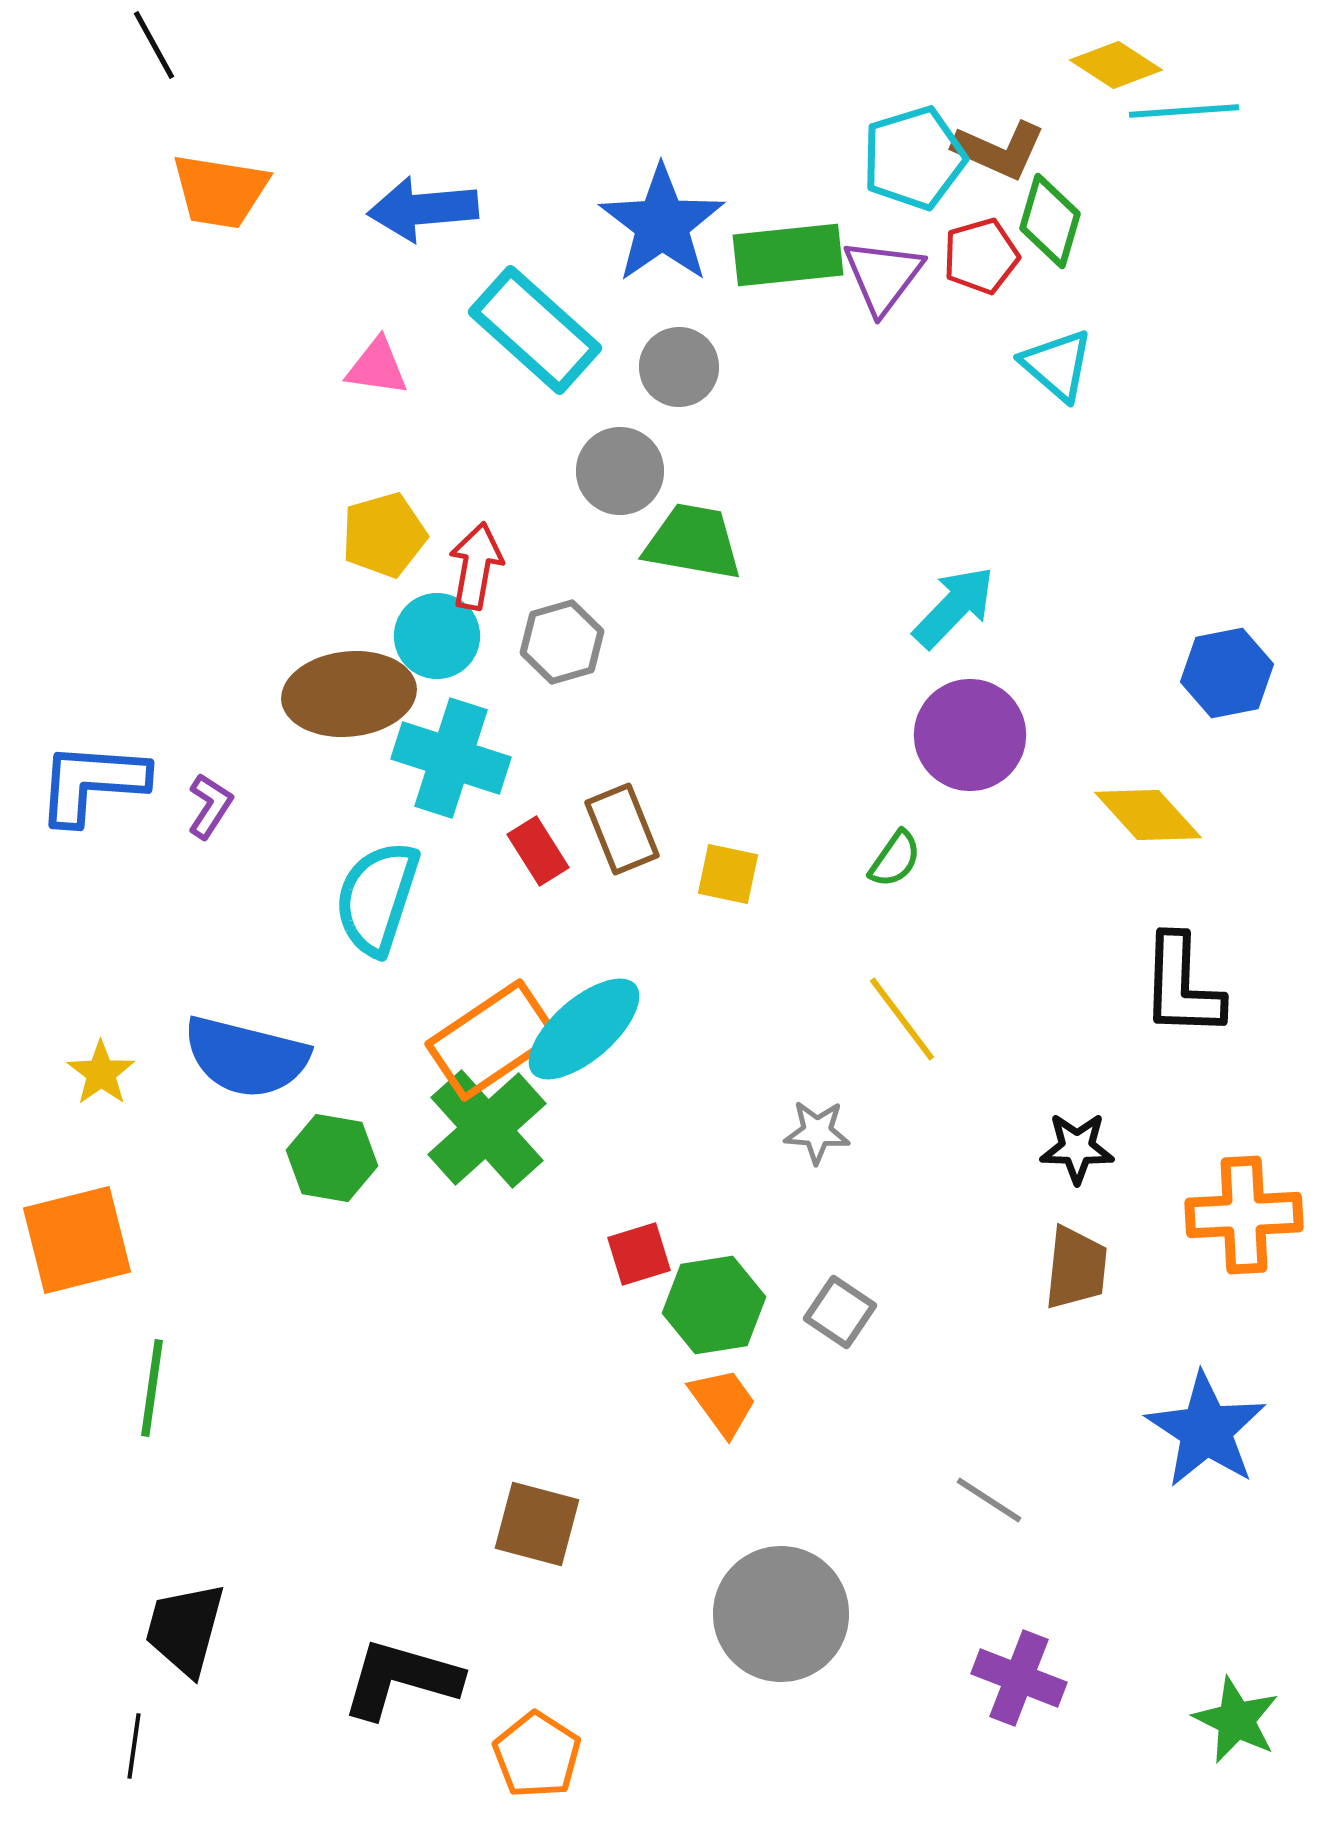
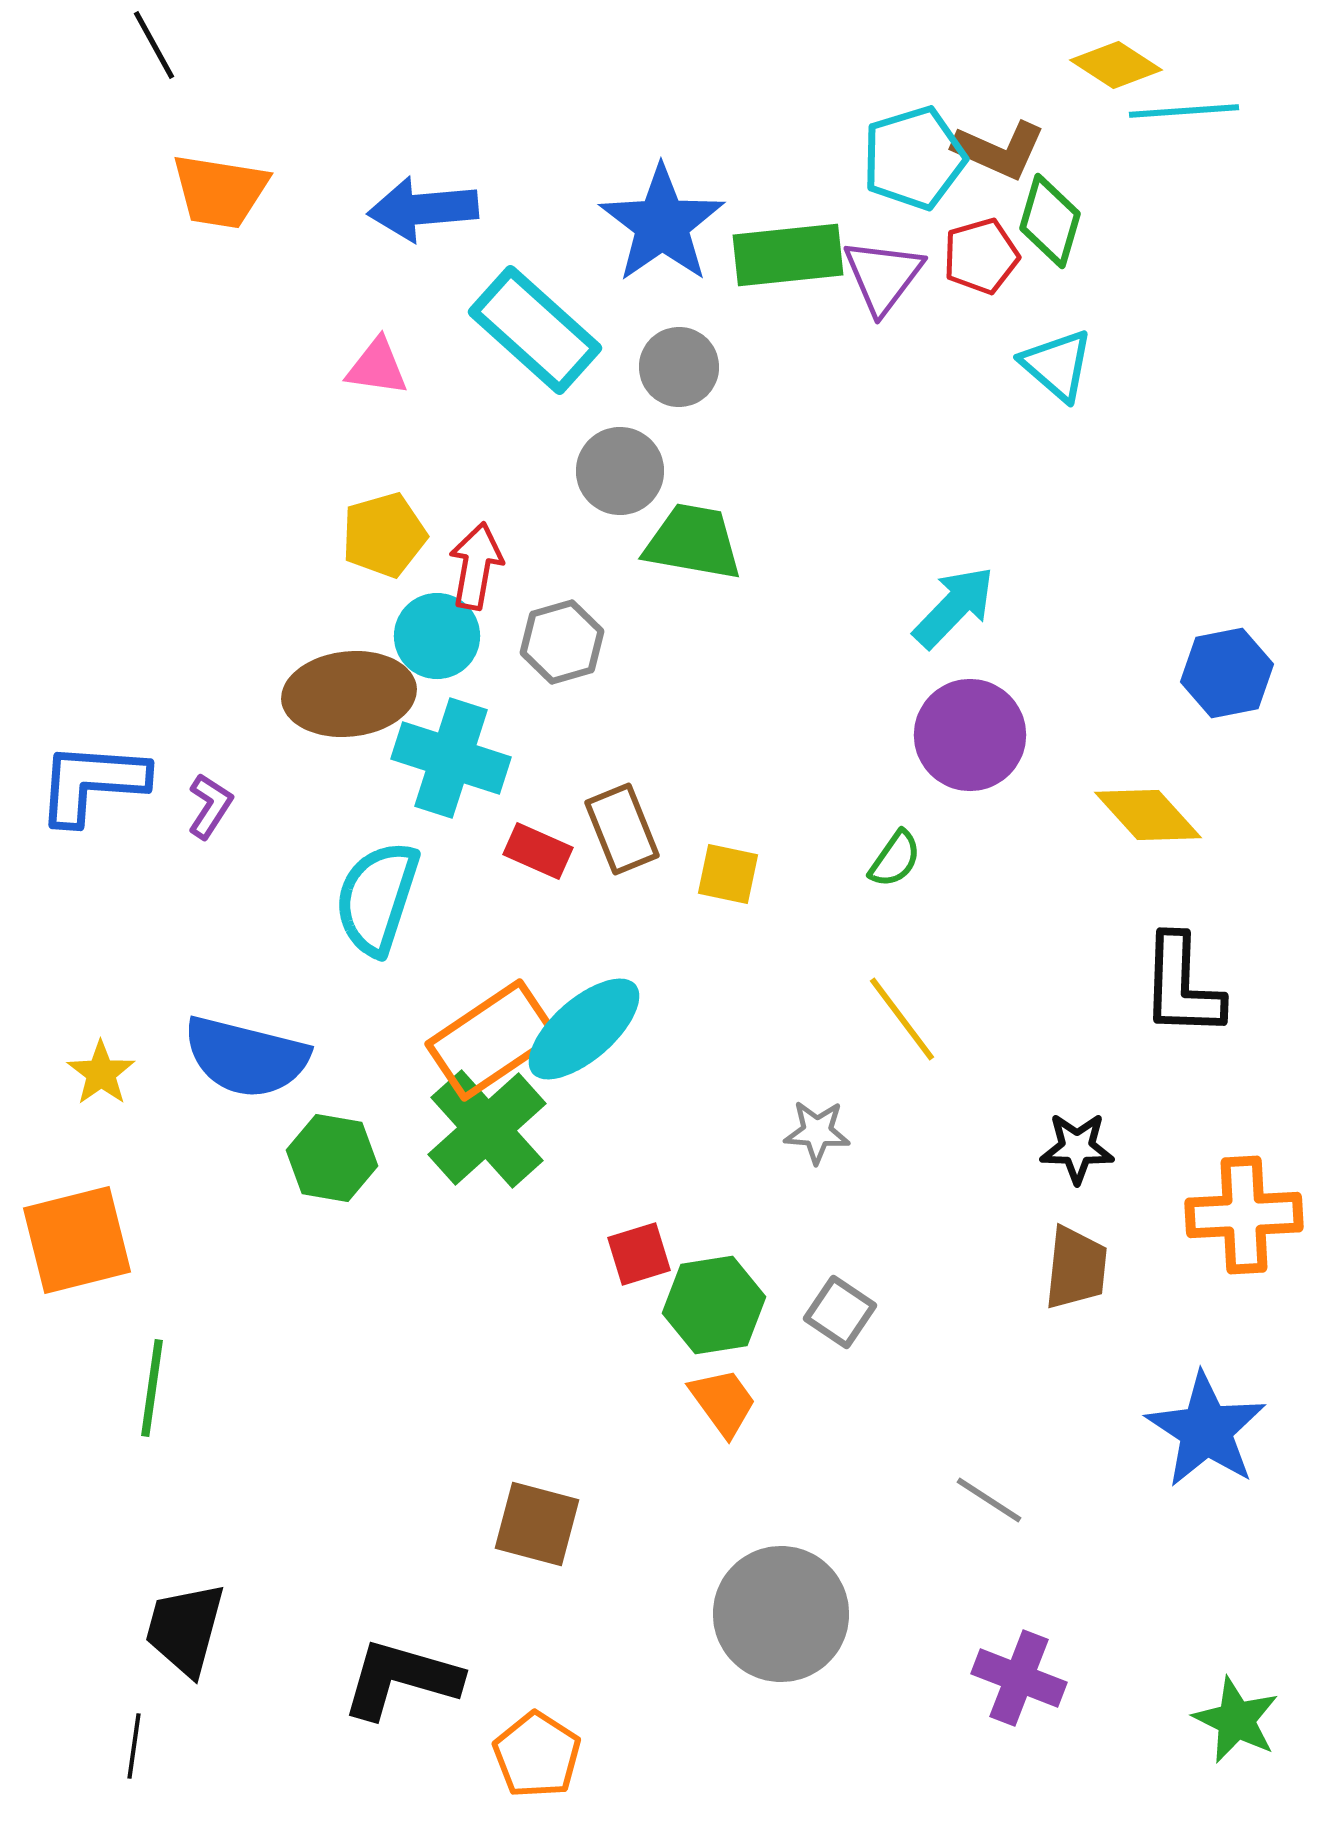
red rectangle at (538, 851): rotated 34 degrees counterclockwise
